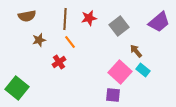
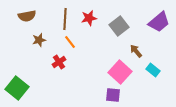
cyan rectangle: moved 10 px right
